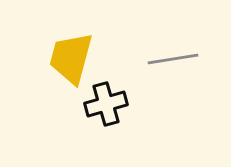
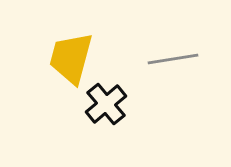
black cross: rotated 24 degrees counterclockwise
